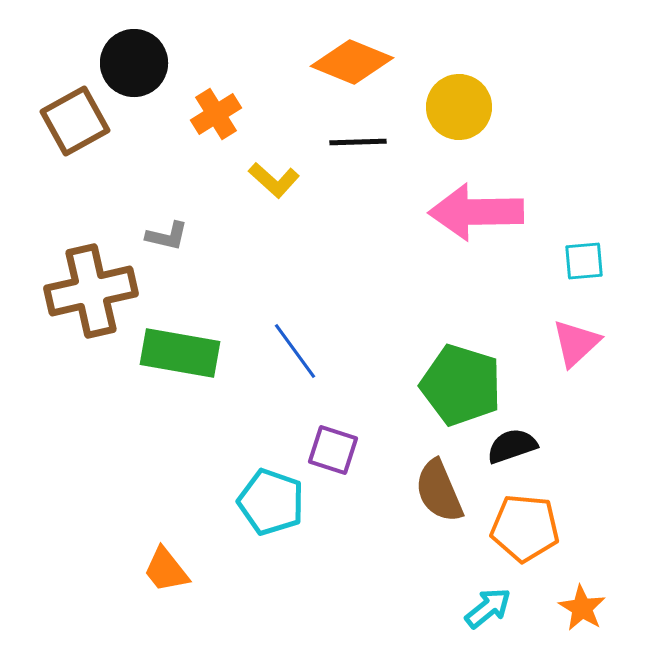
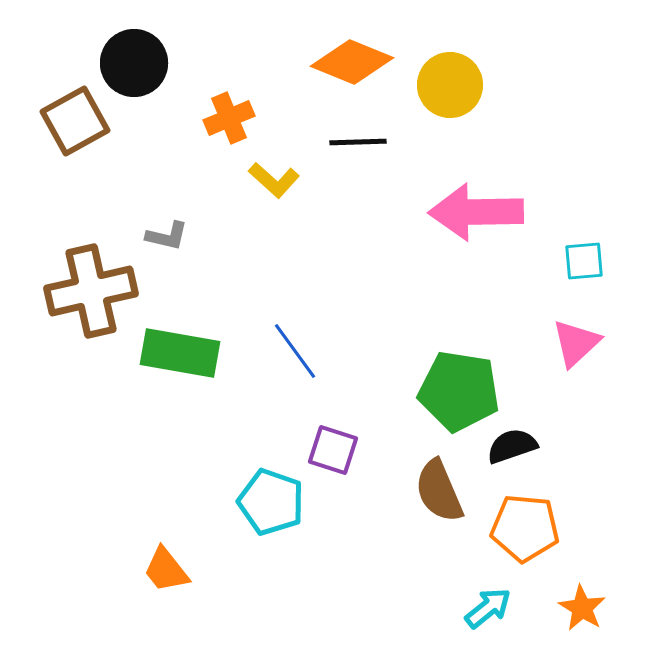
yellow circle: moved 9 px left, 22 px up
orange cross: moved 13 px right, 4 px down; rotated 9 degrees clockwise
green pentagon: moved 2 px left, 6 px down; rotated 8 degrees counterclockwise
